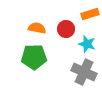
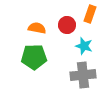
orange rectangle: rotated 54 degrees counterclockwise
red circle: moved 1 px right, 4 px up
cyan star: moved 3 px left, 2 px down
gray cross: moved 1 px left, 3 px down; rotated 30 degrees counterclockwise
